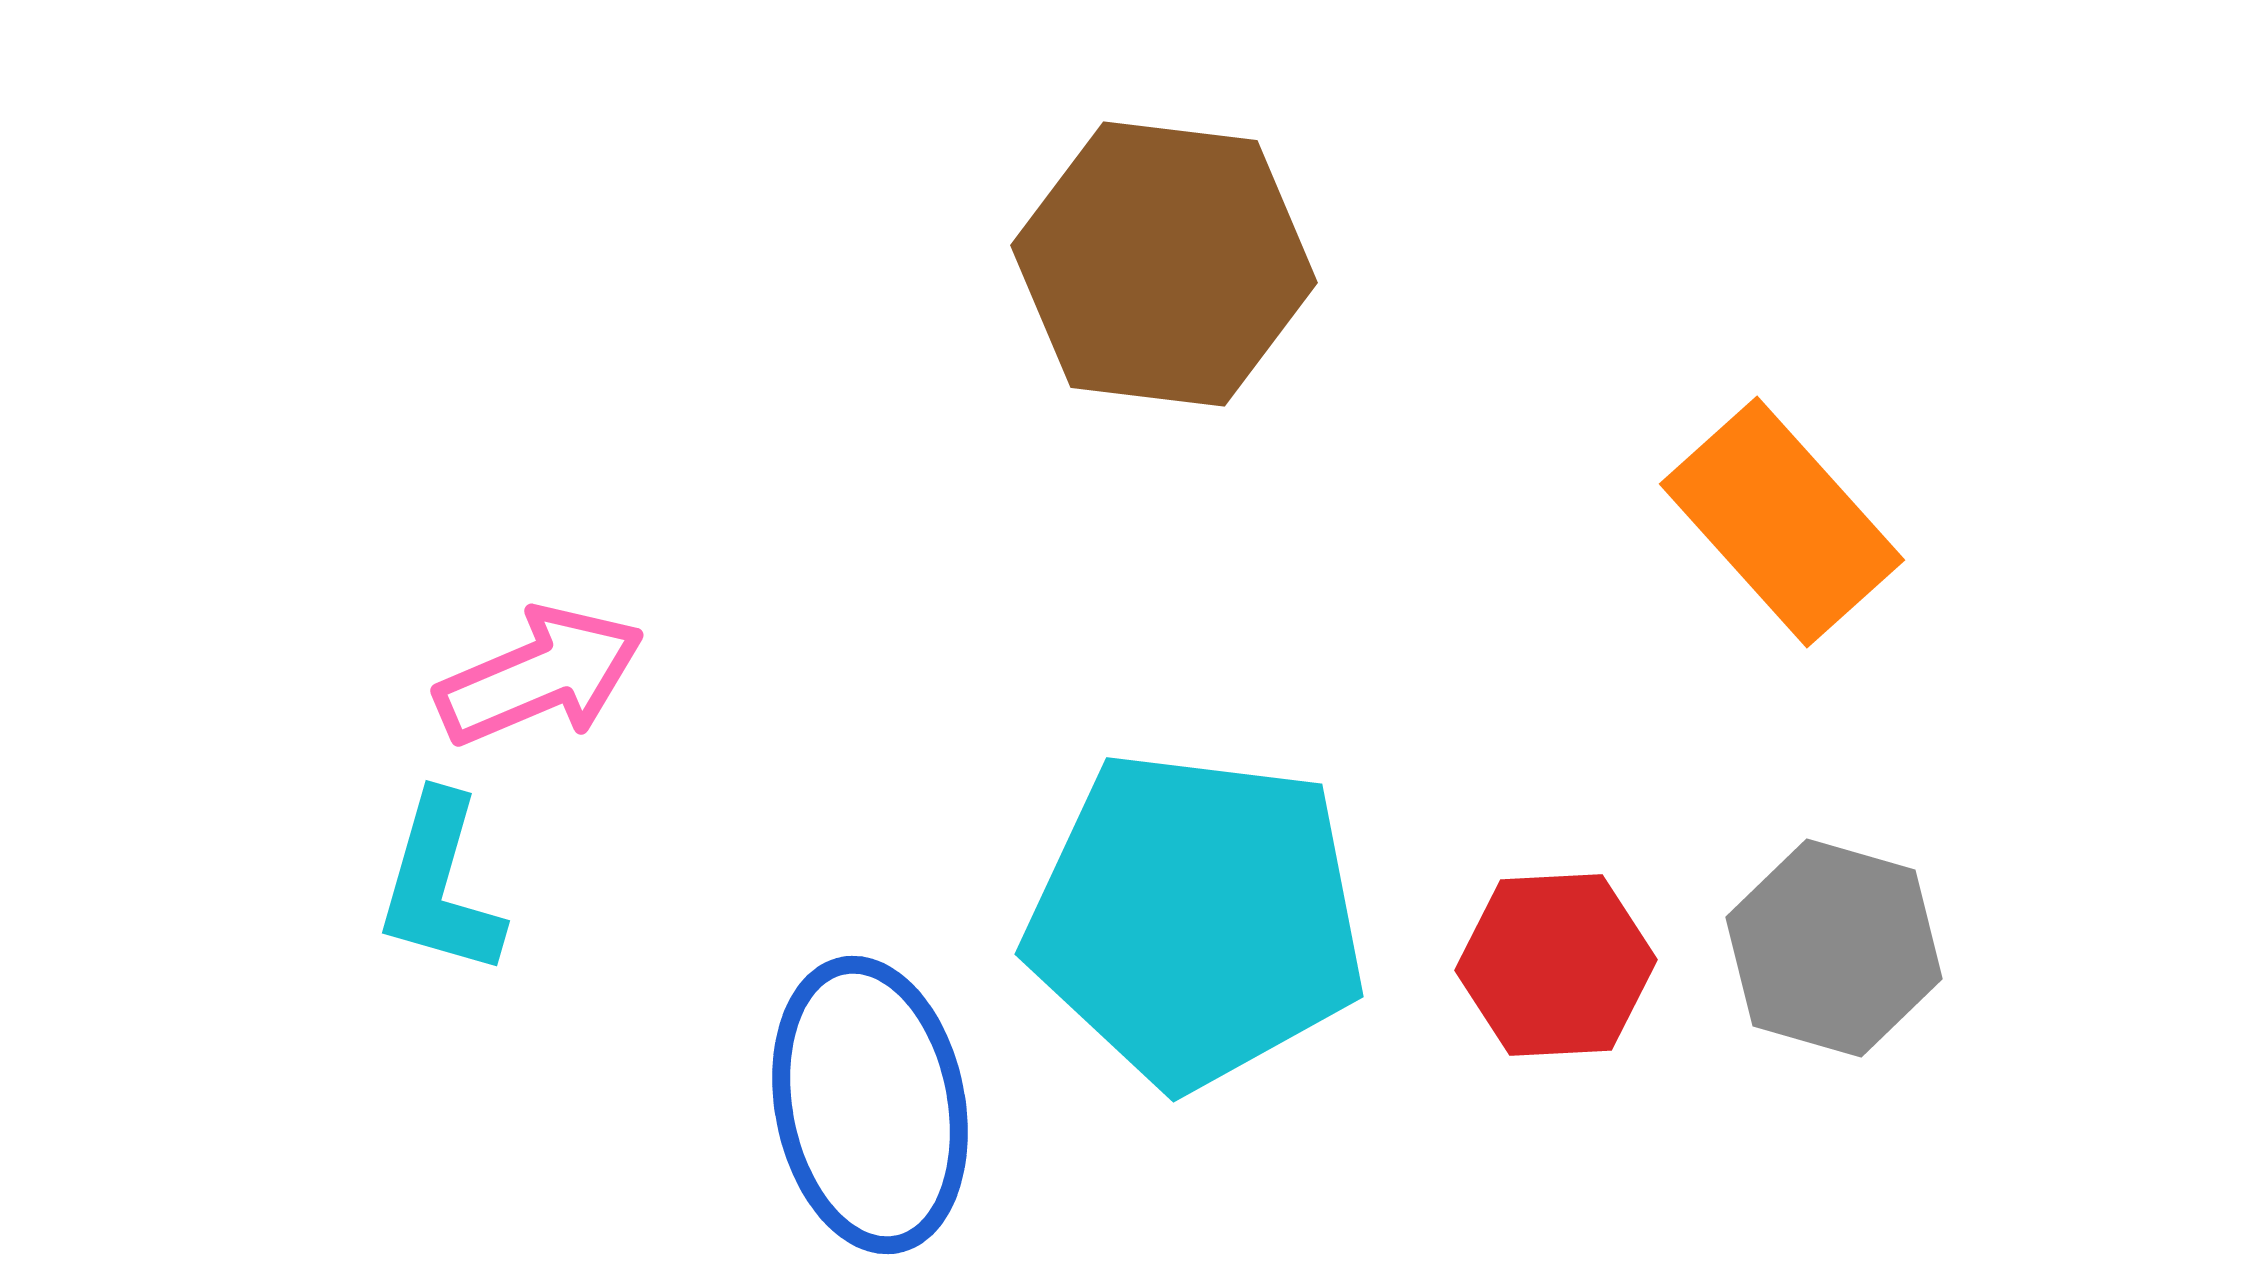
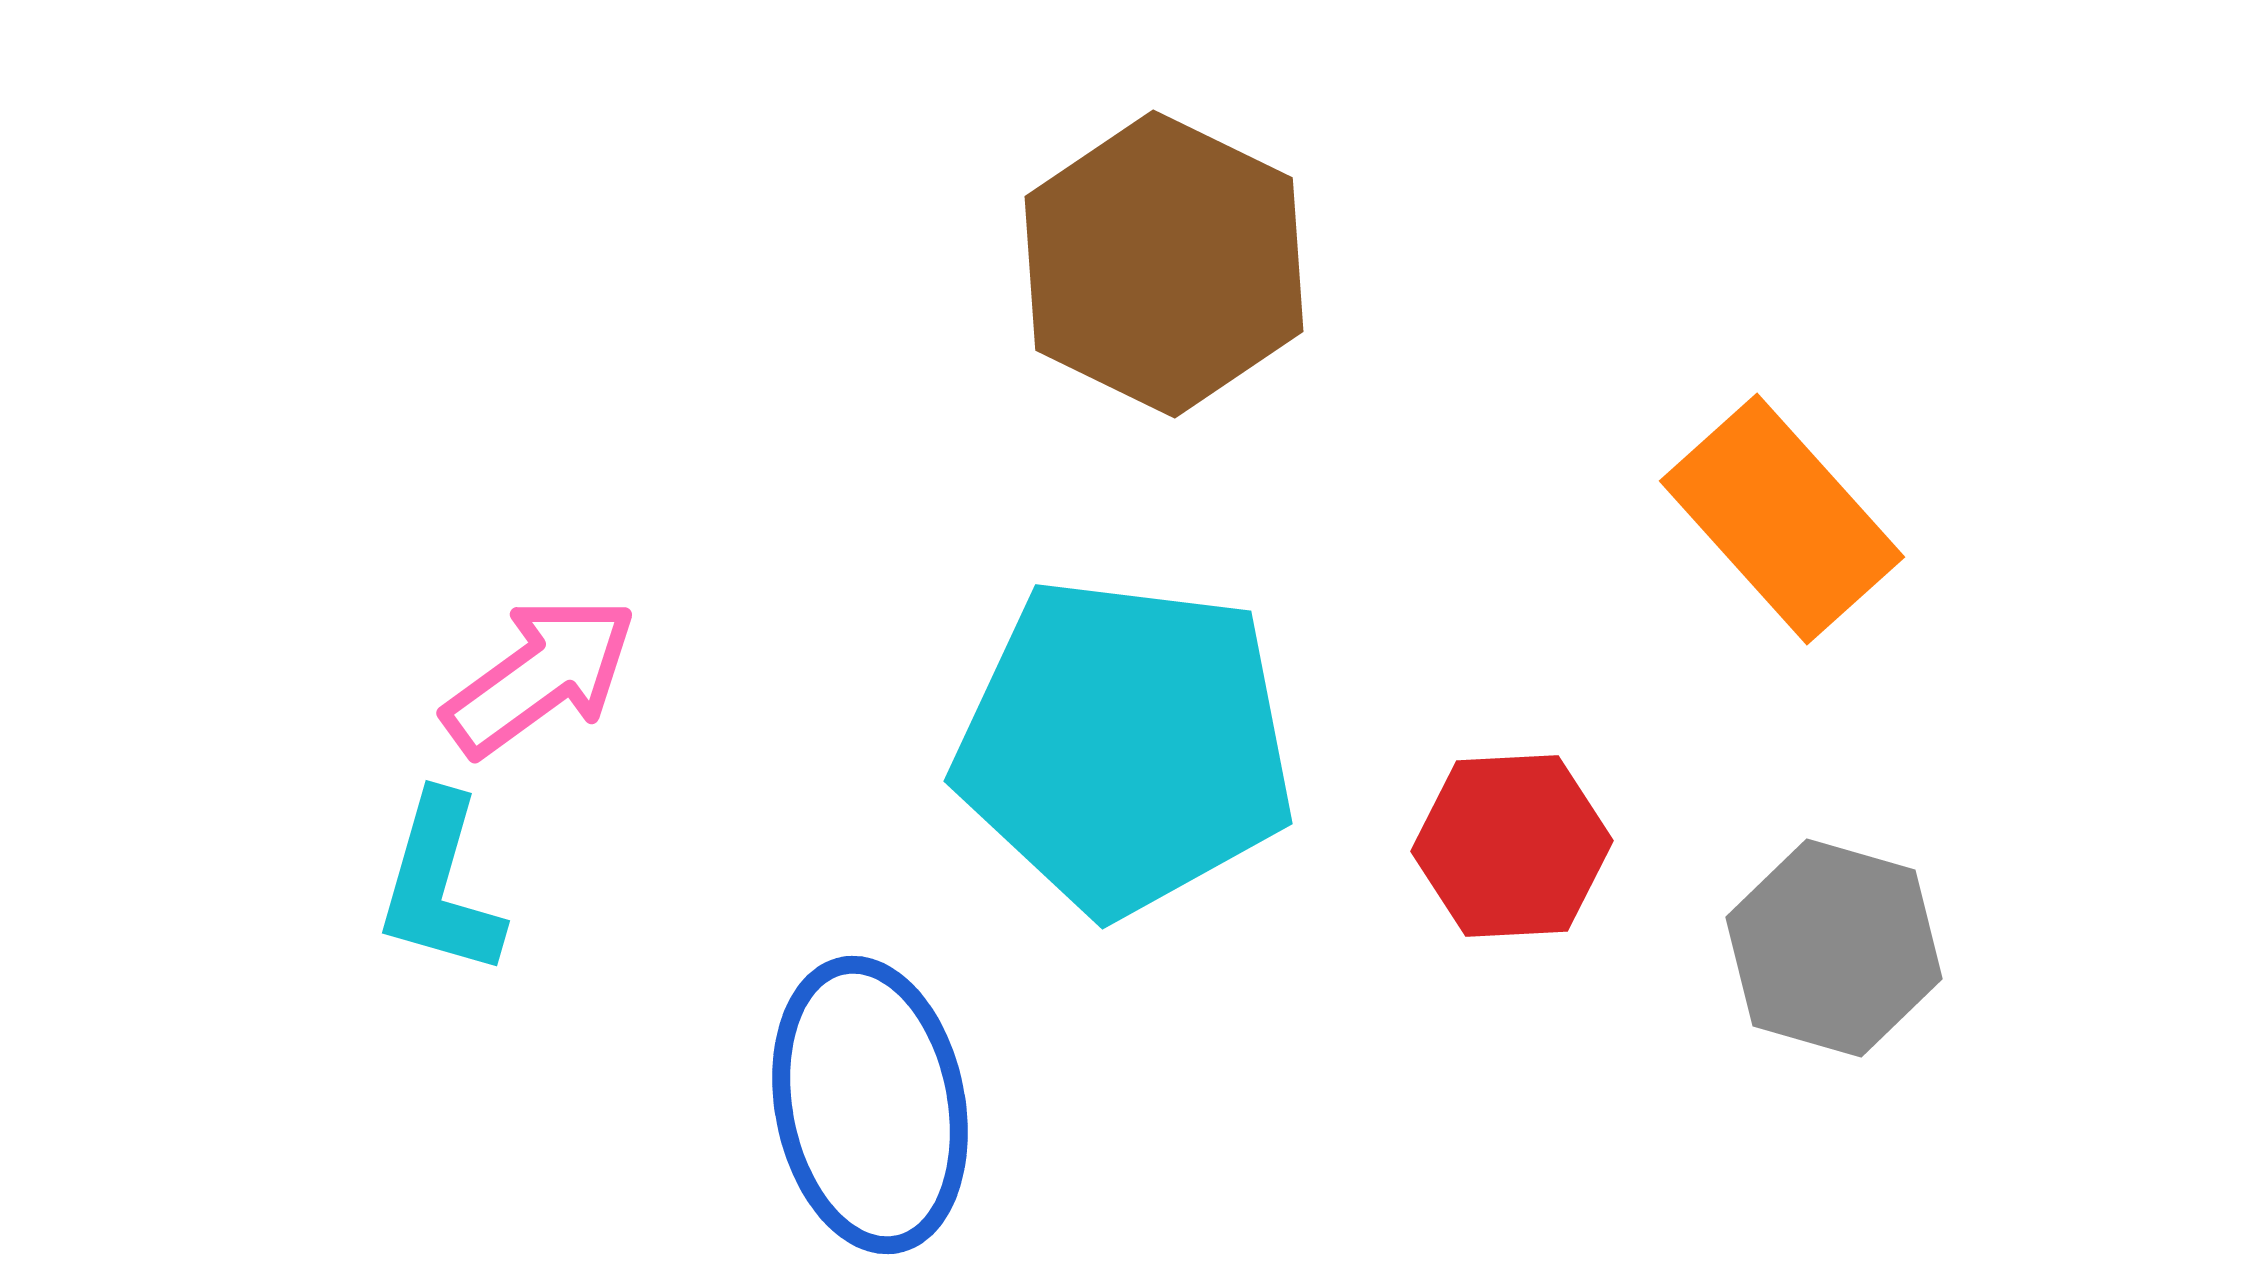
brown hexagon: rotated 19 degrees clockwise
orange rectangle: moved 3 px up
pink arrow: rotated 13 degrees counterclockwise
cyan pentagon: moved 71 px left, 173 px up
red hexagon: moved 44 px left, 119 px up
